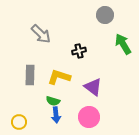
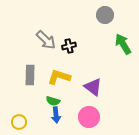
gray arrow: moved 5 px right, 6 px down
black cross: moved 10 px left, 5 px up
